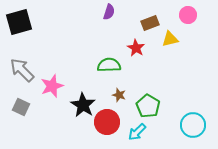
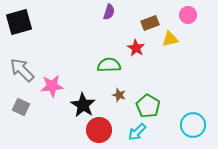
pink star: rotated 15 degrees clockwise
red circle: moved 8 px left, 8 px down
